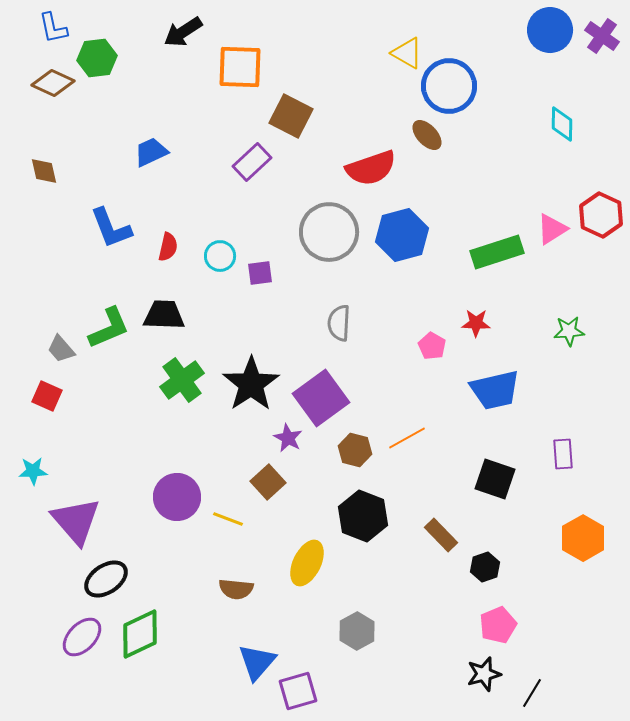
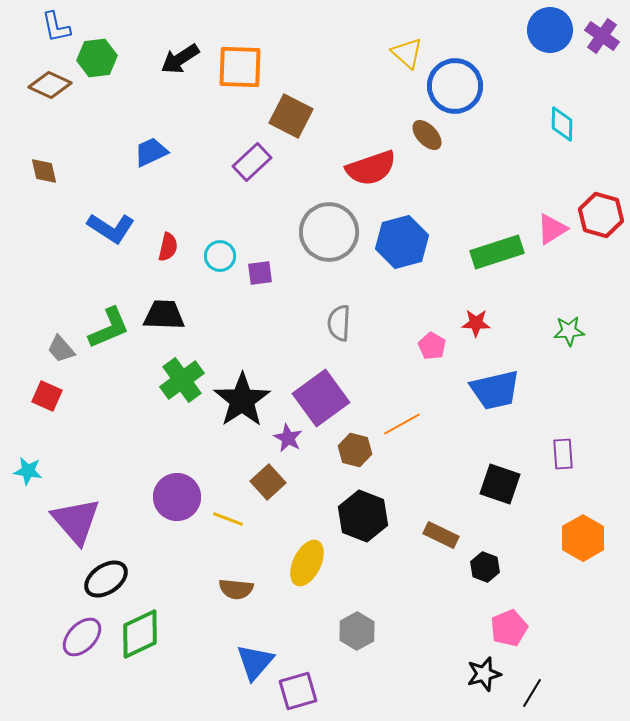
blue L-shape at (53, 28): moved 3 px right, 1 px up
black arrow at (183, 32): moved 3 px left, 27 px down
yellow triangle at (407, 53): rotated 12 degrees clockwise
brown diamond at (53, 83): moved 3 px left, 2 px down
blue circle at (449, 86): moved 6 px right
red hexagon at (601, 215): rotated 9 degrees counterclockwise
blue L-shape at (111, 228): rotated 36 degrees counterclockwise
blue hexagon at (402, 235): moved 7 px down
black star at (251, 384): moved 9 px left, 16 px down
orange line at (407, 438): moved 5 px left, 14 px up
cyan star at (33, 471): moved 5 px left; rotated 12 degrees clockwise
black square at (495, 479): moved 5 px right, 5 px down
brown rectangle at (441, 535): rotated 20 degrees counterclockwise
black hexagon at (485, 567): rotated 20 degrees counterclockwise
pink pentagon at (498, 625): moved 11 px right, 3 px down
blue triangle at (257, 662): moved 2 px left
